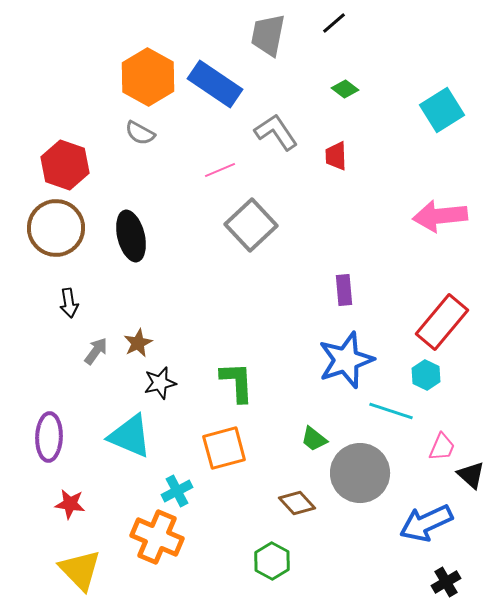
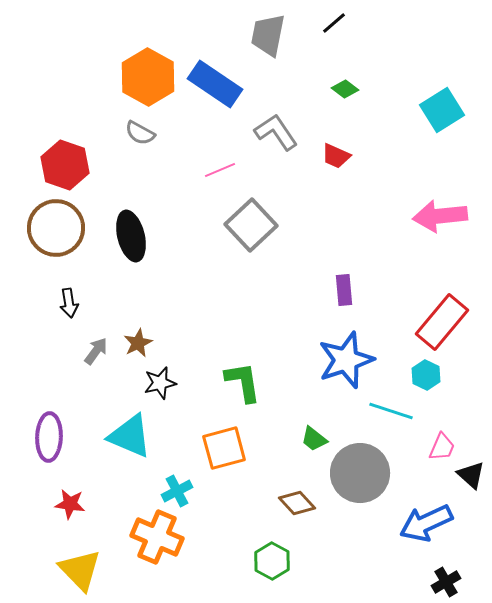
red trapezoid: rotated 64 degrees counterclockwise
green L-shape: moved 6 px right; rotated 6 degrees counterclockwise
